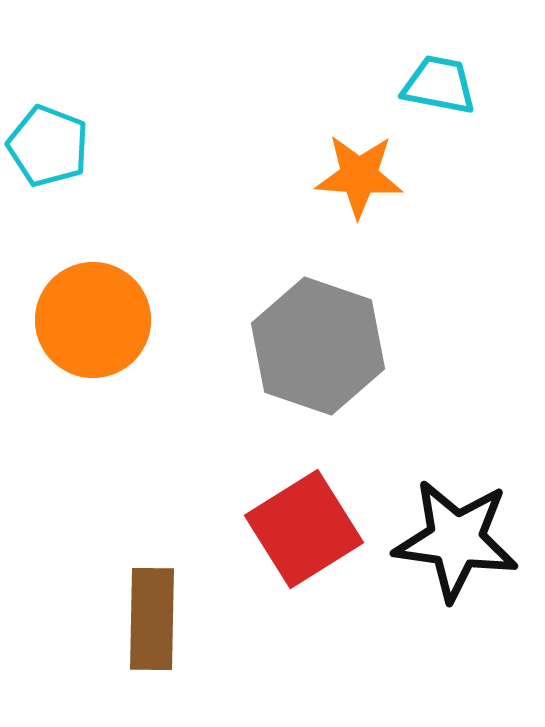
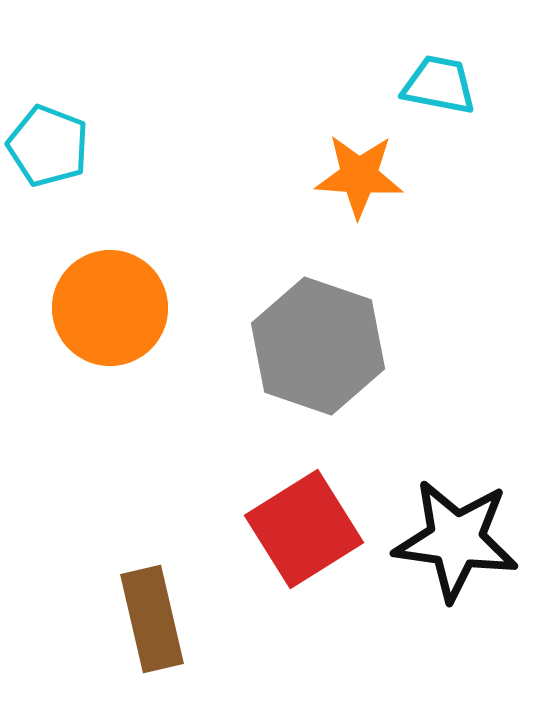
orange circle: moved 17 px right, 12 px up
brown rectangle: rotated 14 degrees counterclockwise
